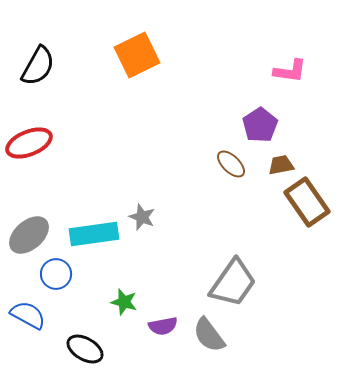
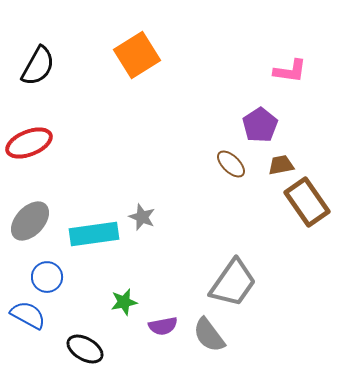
orange square: rotated 6 degrees counterclockwise
gray ellipse: moved 1 px right, 14 px up; rotated 6 degrees counterclockwise
blue circle: moved 9 px left, 3 px down
green star: rotated 28 degrees counterclockwise
